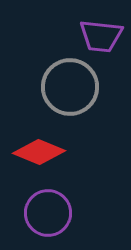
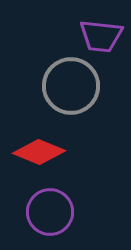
gray circle: moved 1 px right, 1 px up
purple circle: moved 2 px right, 1 px up
